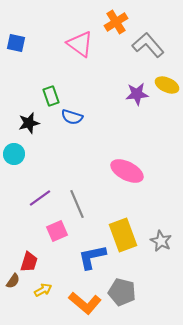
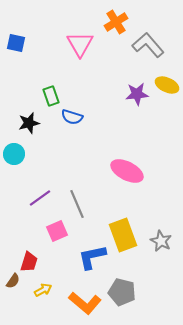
pink triangle: rotated 24 degrees clockwise
